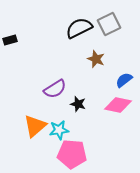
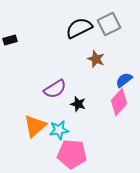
pink diamond: moved 1 px right, 3 px up; rotated 60 degrees counterclockwise
